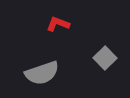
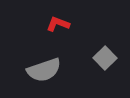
gray semicircle: moved 2 px right, 3 px up
